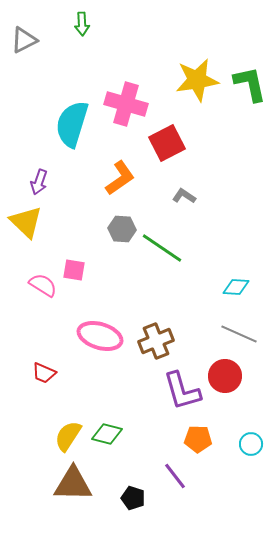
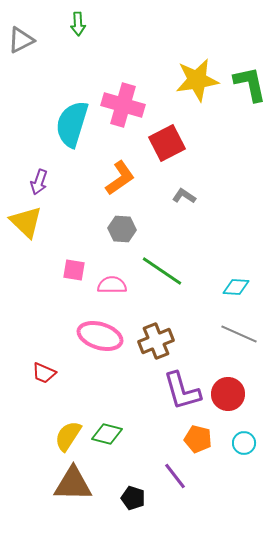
green arrow: moved 4 px left
gray triangle: moved 3 px left
pink cross: moved 3 px left, 1 px down
green line: moved 23 px down
pink semicircle: moved 69 px right; rotated 32 degrees counterclockwise
red circle: moved 3 px right, 18 px down
orange pentagon: rotated 12 degrees clockwise
cyan circle: moved 7 px left, 1 px up
